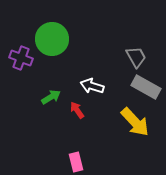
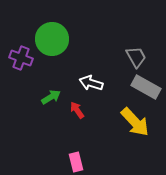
white arrow: moved 1 px left, 3 px up
